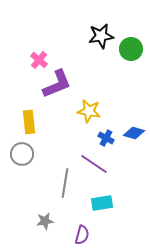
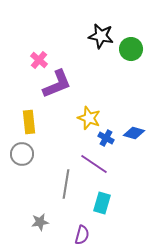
black star: rotated 20 degrees clockwise
yellow star: moved 7 px down; rotated 10 degrees clockwise
gray line: moved 1 px right, 1 px down
cyan rectangle: rotated 65 degrees counterclockwise
gray star: moved 5 px left, 1 px down
